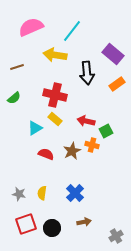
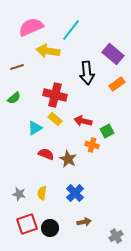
cyan line: moved 1 px left, 1 px up
yellow arrow: moved 7 px left, 4 px up
red arrow: moved 3 px left
green square: moved 1 px right
brown star: moved 4 px left, 8 px down; rotated 18 degrees counterclockwise
red square: moved 1 px right
black circle: moved 2 px left
